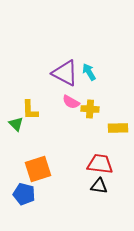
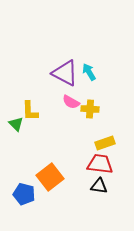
yellow L-shape: moved 1 px down
yellow rectangle: moved 13 px left, 15 px down; rotated 18 degrees counterclockwise
orange square: moved 12 px right, 8 px down; rotated 20 degrees counterclockwise
